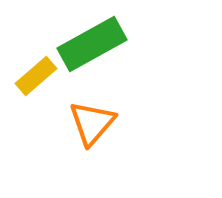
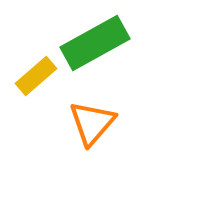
green rectangle: moved 3 px right, 1 px up
